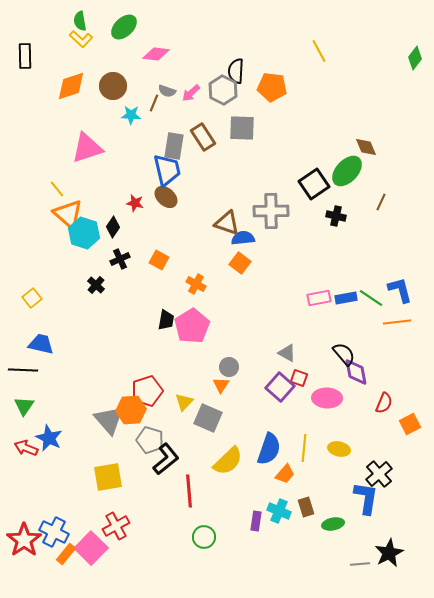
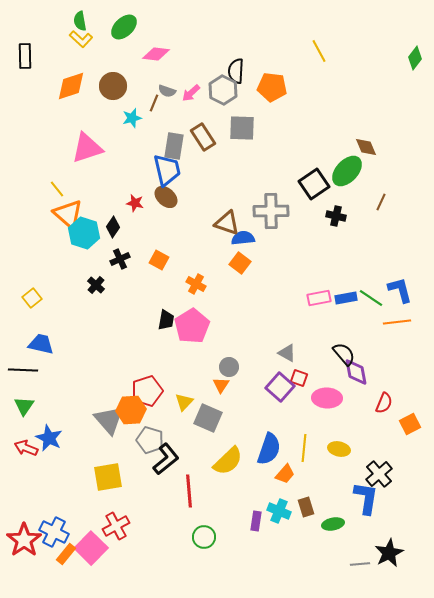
cyan star at (131, 115): moved 1 px right, 3 px down; rotated 18 degrees counterclockwise
